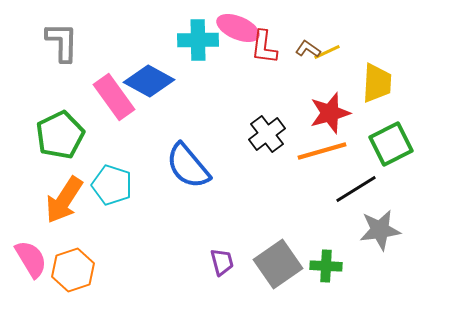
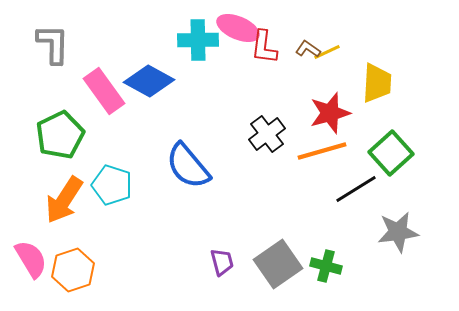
gray L-shape: moved 9 px left, 2 px down
pink rectangle: moved 10 px left, 6 px up
green square: moved 9 px down; rotated 15 degrees counterclockwise
gray star: moved 18 px right, 2 px down
green cross: rotated 12 degrees clockwise
